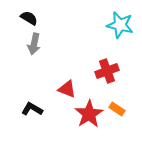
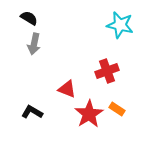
black L-shape: moved 3 px down
